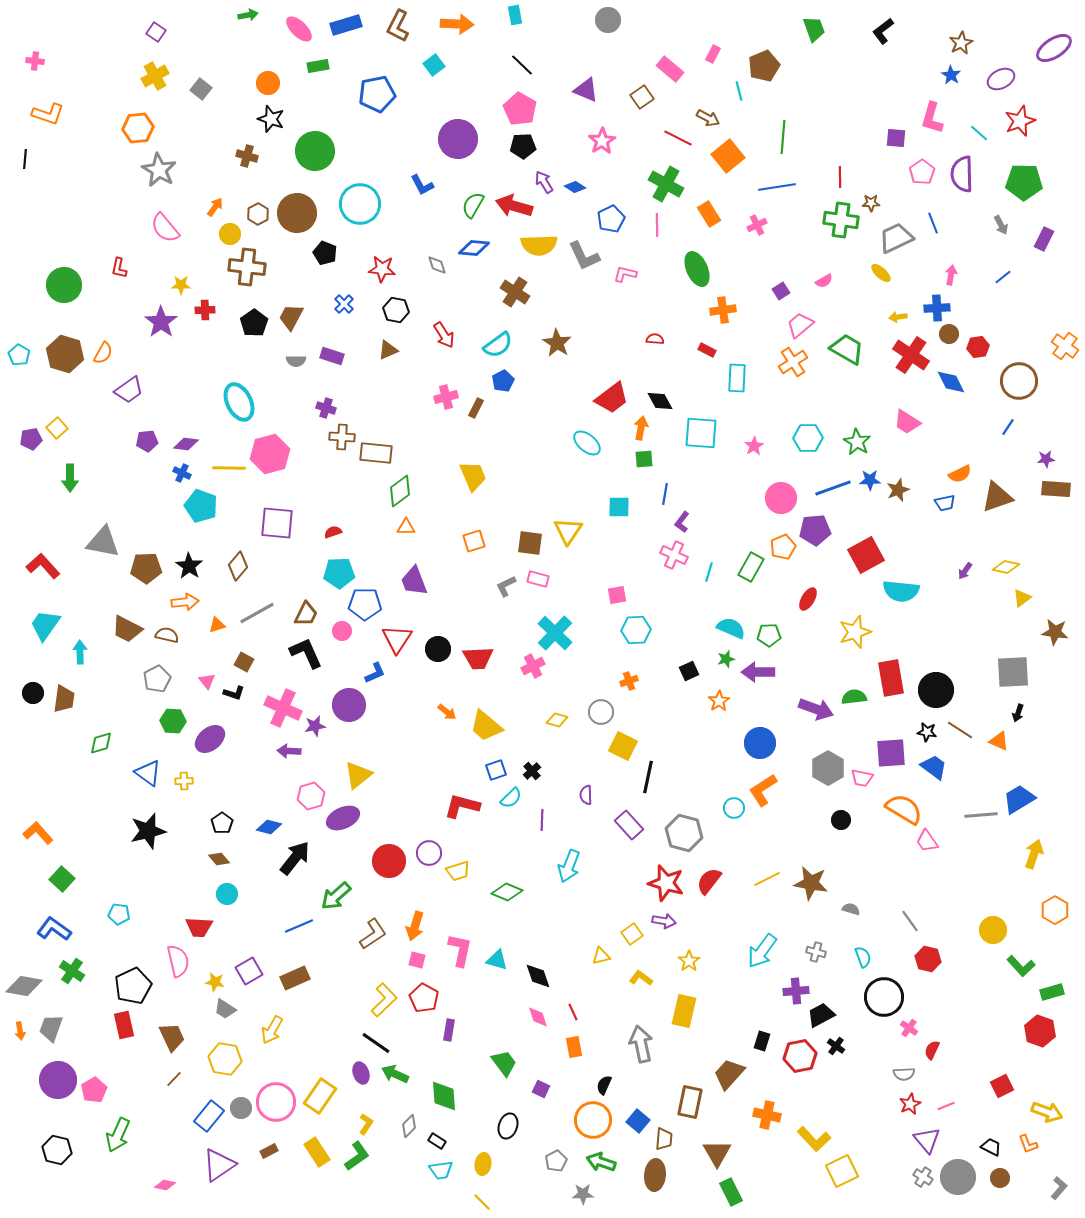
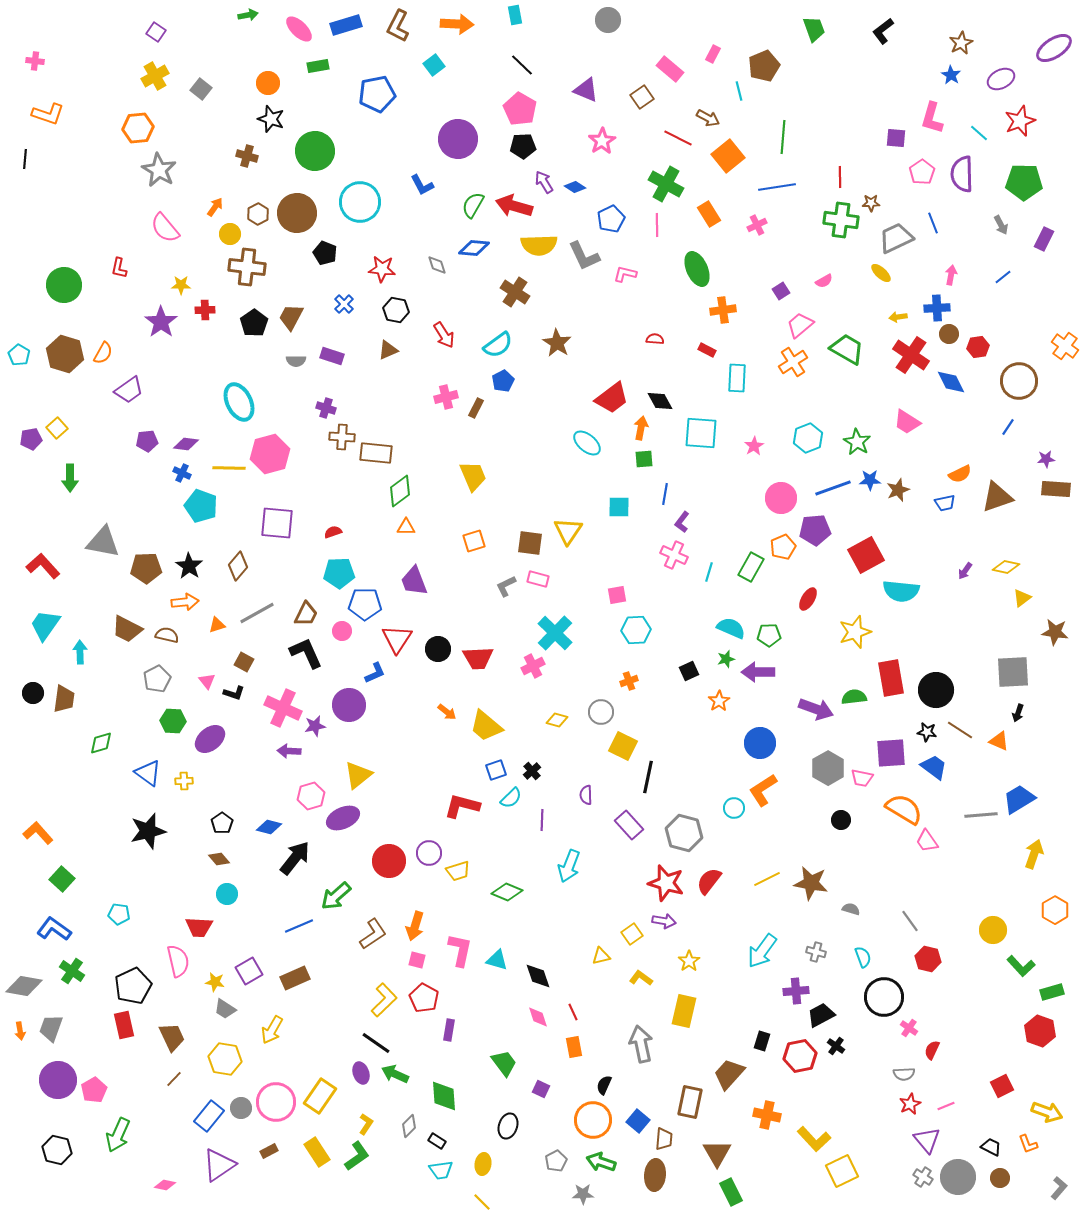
cyan circle at (360, 204): moved 2 px up
cyan hexagon at (808, 438): rotated 20 degrees counterclockwise
